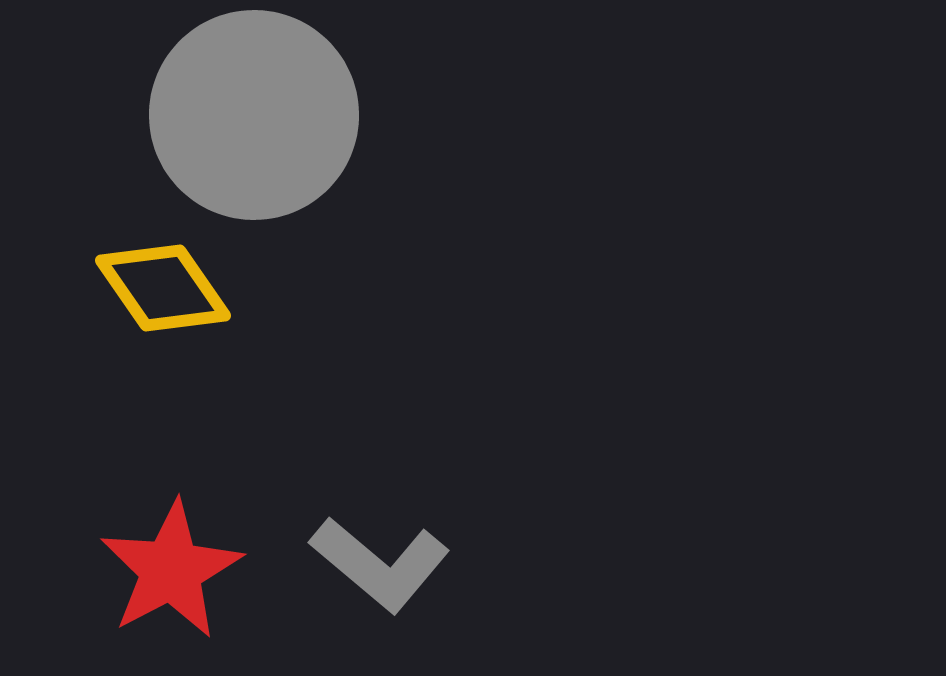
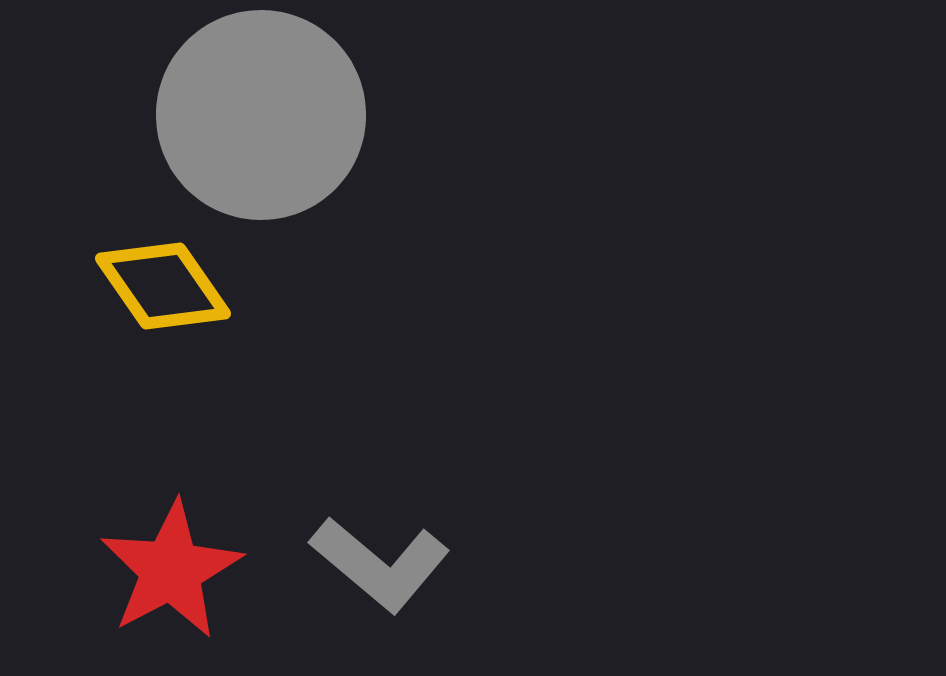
gray circle: moved 7 px right
yellow diamond: moved 2 px up
